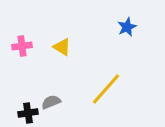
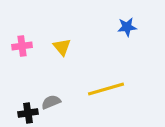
blue star: rotated 18 degrees clockwise
yellow triangle: rotated 18 degrees clockwise
yellow line: rotated 33 degrees clockwise
